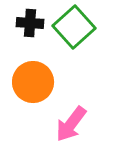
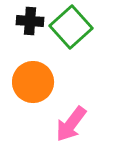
black cross: moved 2 px up
green square: moved 3 px left
